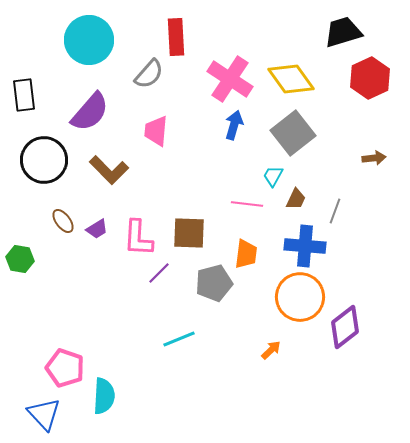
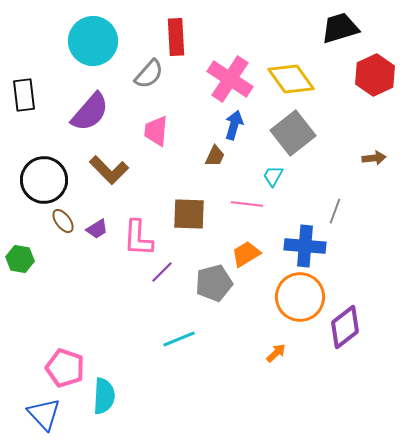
black trapezoid: moved 3 px left, 4 px up
cyan circle: moved 4 px right, 1 px down
red hexagon: moved 5 px right, 3 px up
black circle: moved 20 px down
brown trapezoid: moved 81 px left, 43 px up
brown square: moved 19 px up
orange trapezoid: rotated 128 degrees counterclockwise
purple line: moved 3 px right, 1 px up
orange arrow: moved 5 px right, 3 px down
